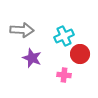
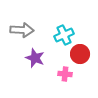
cyan cross: moved 1 px up
purple star: moved 3 px right
pink cross: moved 1 px right, 1 px up
